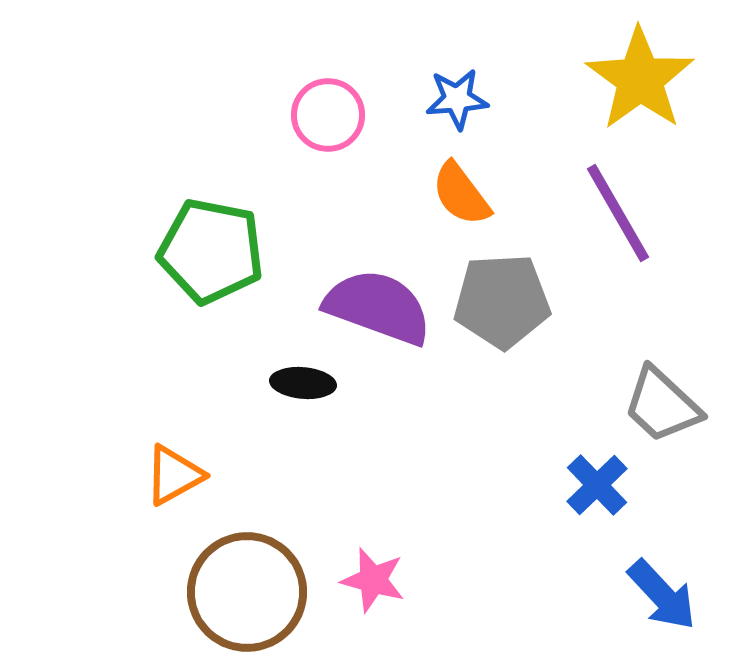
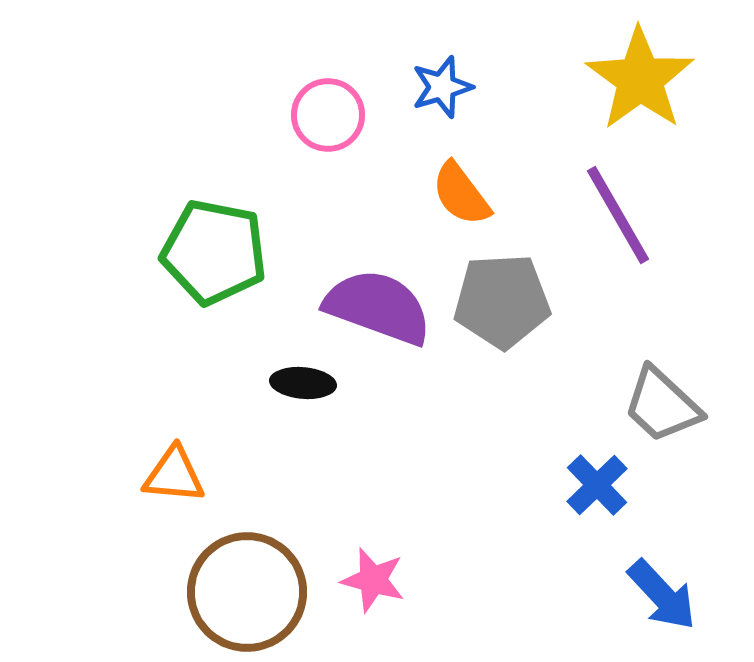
blue star: moved 15 px left, 12 px up; rotated 12 degrees counterclockwise
purple line: moved 2 px down
green pentagon: moved 3 px right, 1 px down
orange triangle: rotated 34 degrees clockwise
